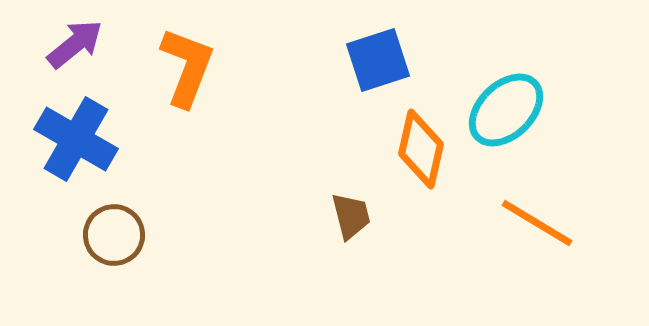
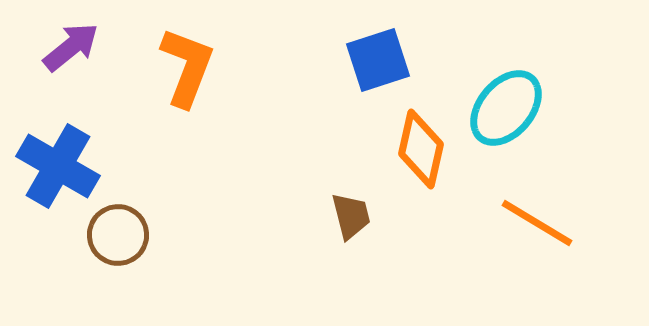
purple arrow: moved 4 px left, 3 px down
cyan ellipse: moved 2 px up; rotated 6 degrees counterclockwise
blue cross: moved 18 px left, 27 px down
brown circle: moved 4 px right
